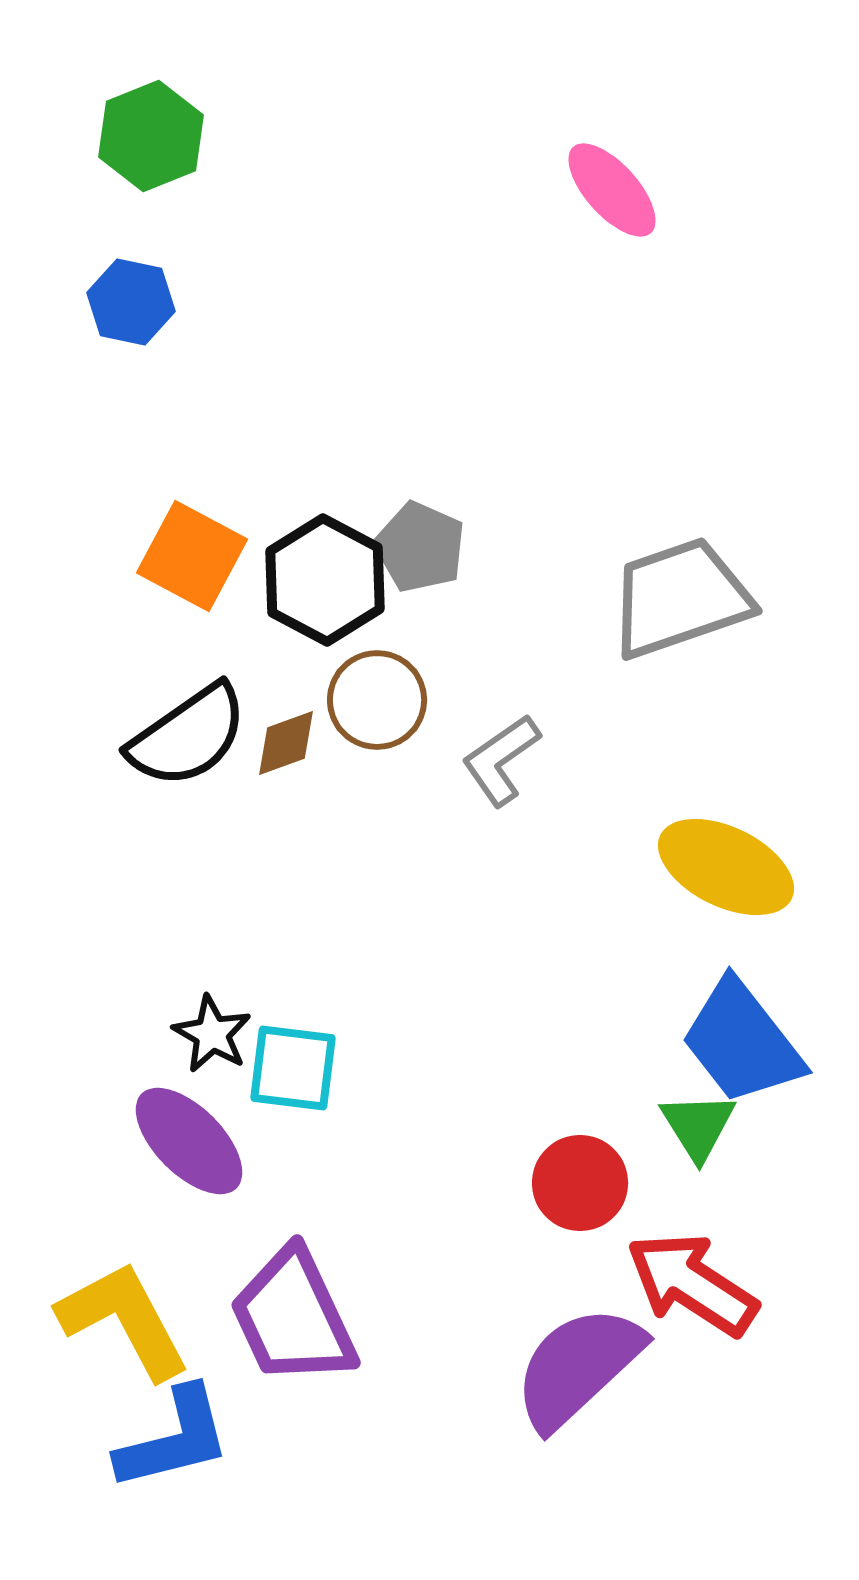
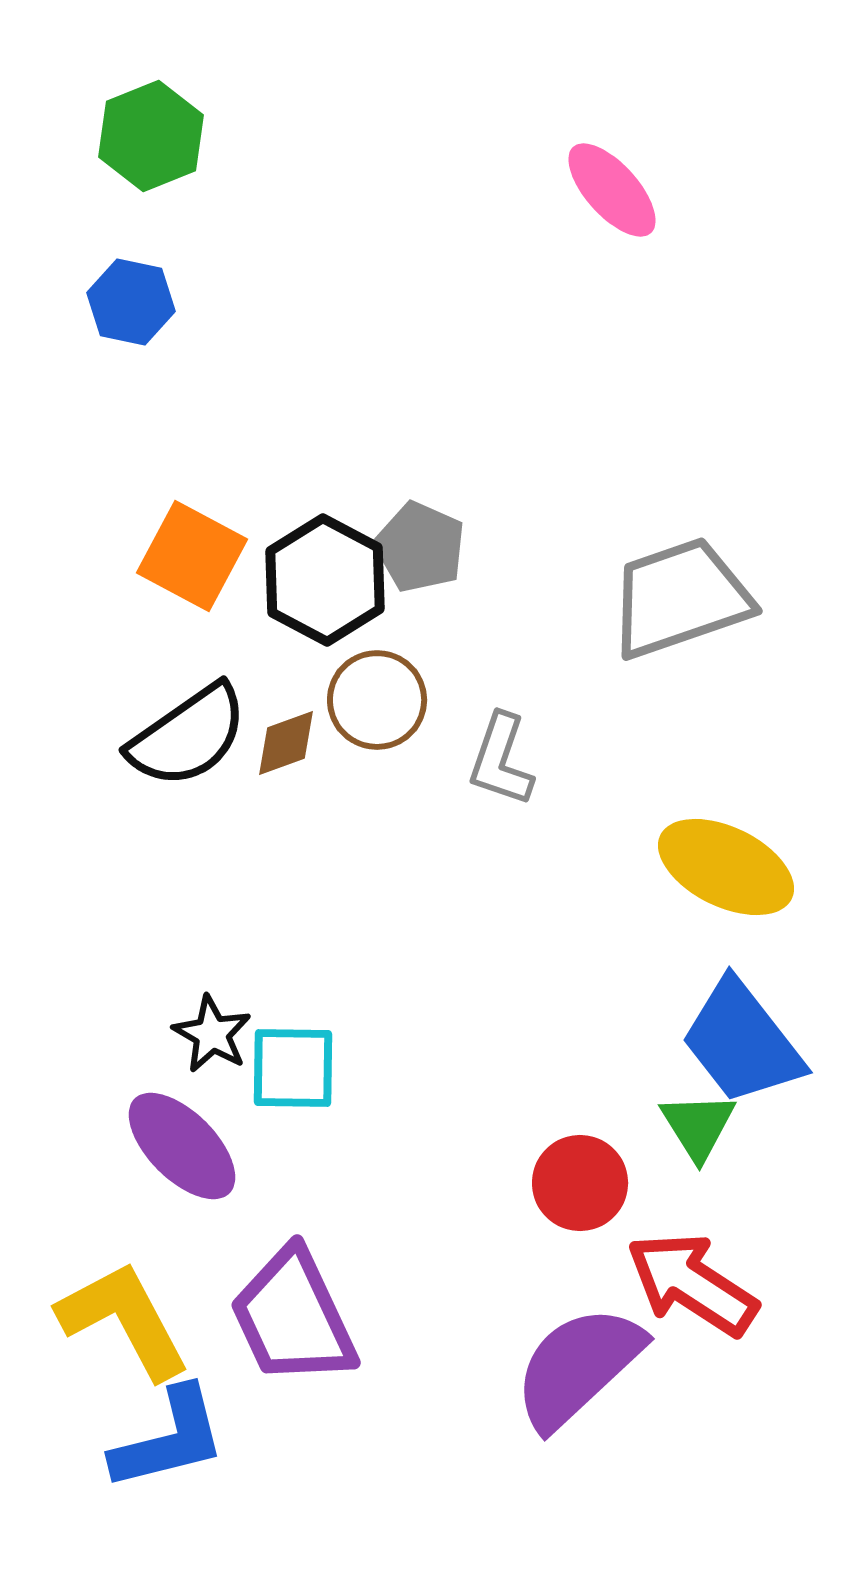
gray L-shape: rotated 36 degrees counterclockwise
cyan square: rotated 6 degrees counterclockwise
purple ellipse: moved 7 px left, 5 px down
blue L-shape: moved 5 px left
